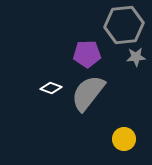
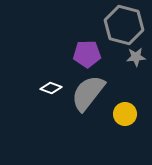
gray hexagon: rotated 21 degrees clockwise
yellow circle: moved 1 px right, 25 px up
